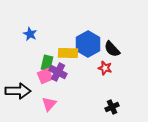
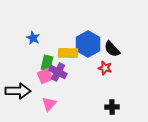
blue star: moved 3 px right, 4 px down
black cross: rotated 24 degrees clockwise
